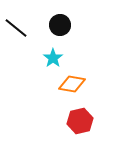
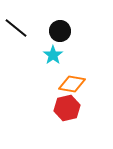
black circle: moved 6 px down
cyan star: moved 3 px up
red hexagon: moved 13 px left, 13 px up
